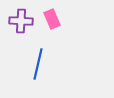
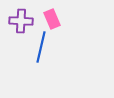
blue line: moved 3 px right, 17 px up
